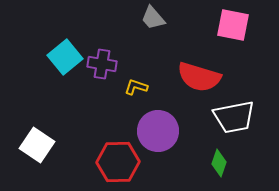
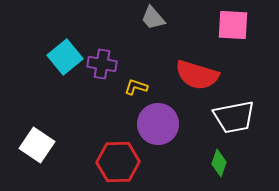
pink square: rotated 8 degrees counterclockwise
red semicircle: moved 2 px left, 2 px up
purple circle: moved 7 px up
